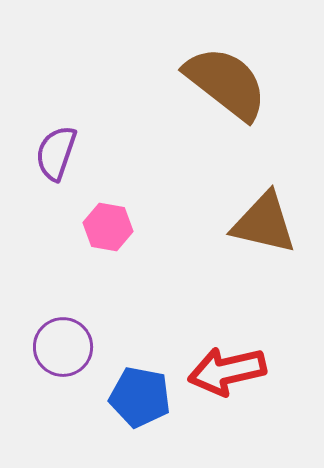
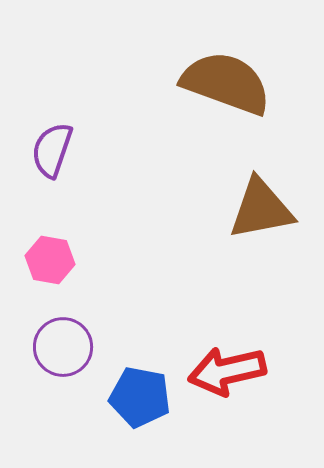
brown semicircle: rotated 18 degrees counterclockwise
purple semicircle: moved 4 px left, 3 px up
brown triangle: moved 3 px left, 14 px up; rotated 24 degrees counterclockwise
pink hexagon: moved 58 px left, 33 px down
